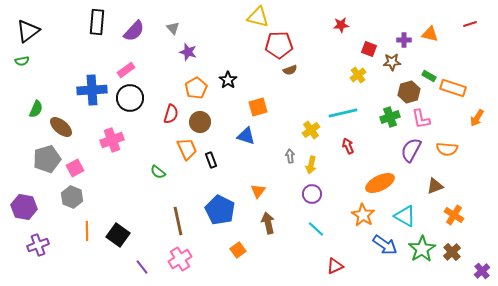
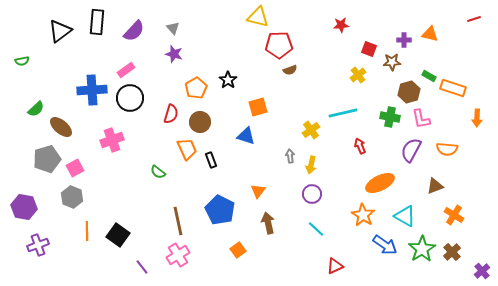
red line at (470, 24): moved 4 px right, 5 px up
black triangle at (28, 31): moved 32 px right
purple star at (188, 52): moved 14 px left, 2 px down
green semicircle at (36, 109): rotated 24 degrees clockwise
green cross at (390, 117): rotated 30 degrees clockwise
orange arrow at (477, 118): rotated 30 degrees counterclockwise
red arrow at (348, 146): moved 12 px right
pink cross at (180, 259): moved 2 px left, 4 px up
